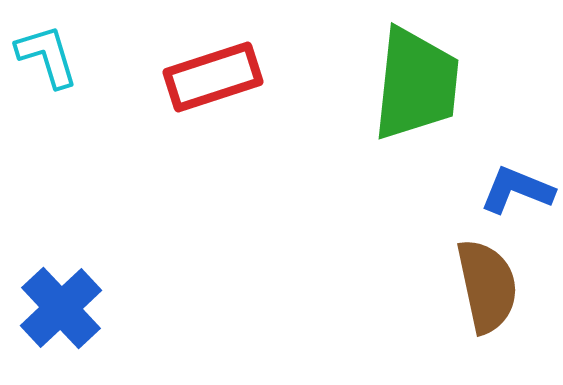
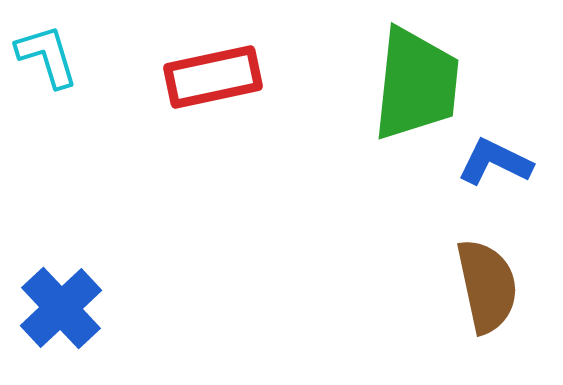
red rectangle: rotated 6 degrees clockwise
blue L-shape: moved 22 px left, 28 px up; rotated 4 degrees clockwise
